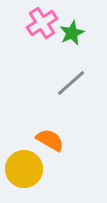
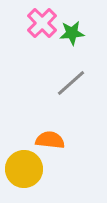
pink cross: rotated 12 degrees counterclockwise
green star: rotated 20 degrees clockwise
orange semicircle: rotated 24 degrees counterclockwise
